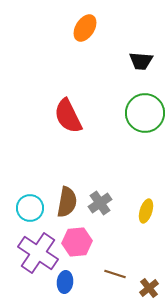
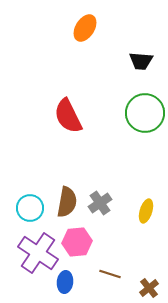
brown line: moved 5 px left
